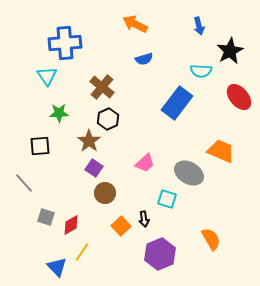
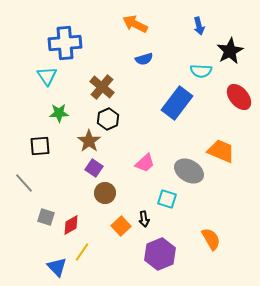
gray ellipse: moved 2 px up
